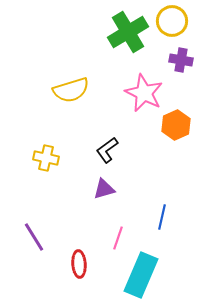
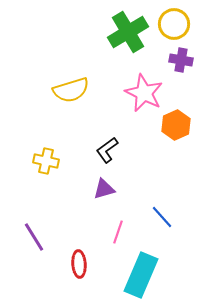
yellow circle: moved 2 px right, 3 px down
yellow cross: moved 3 px down
blue line: rotated 55 degrees counterclockwise
pink line: moved 6 px up
